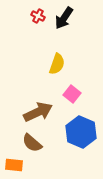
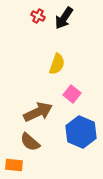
brown semicircle: moved 2 px left, 1 px up
